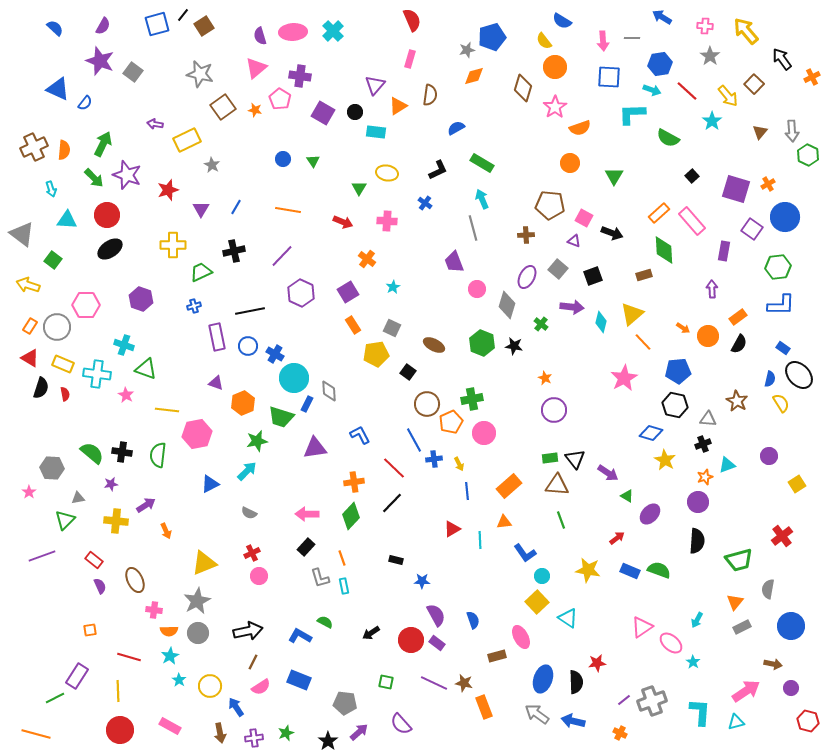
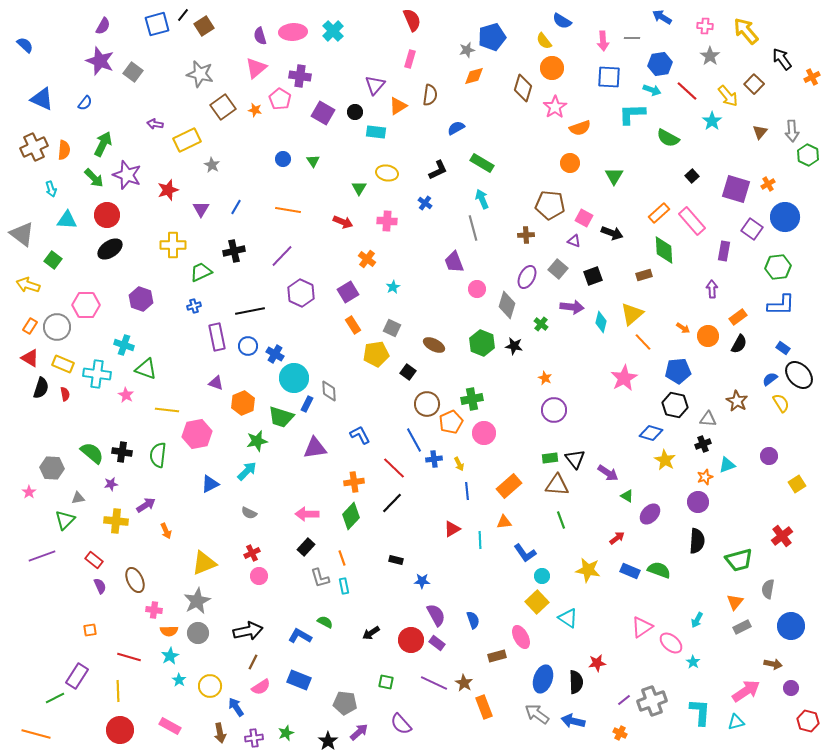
blue semicircle at (55, 28): moved 30 px left, 17 px down
orange circle at (555, 67): moved 3 px left, 1 px down
blue triangle at (58, 89): moved 16 px left, 10 px down
blue semicircle at (770, 379): rotated 140 degrees counterclockwise
brown star at (464, 683): rotated 18 degrees clockwise
